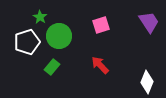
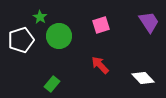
white pentagon: moved 6 px left, 2 px up
green rectangle: moved 17 px down
white diamond: moved 4 px left, 4 px up; rotated 65 degrees counterclockwise
